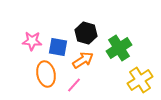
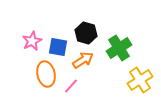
pink star: rotated 30 degrees counterclockwise
pink line: moved 3 px left, 1 px down
